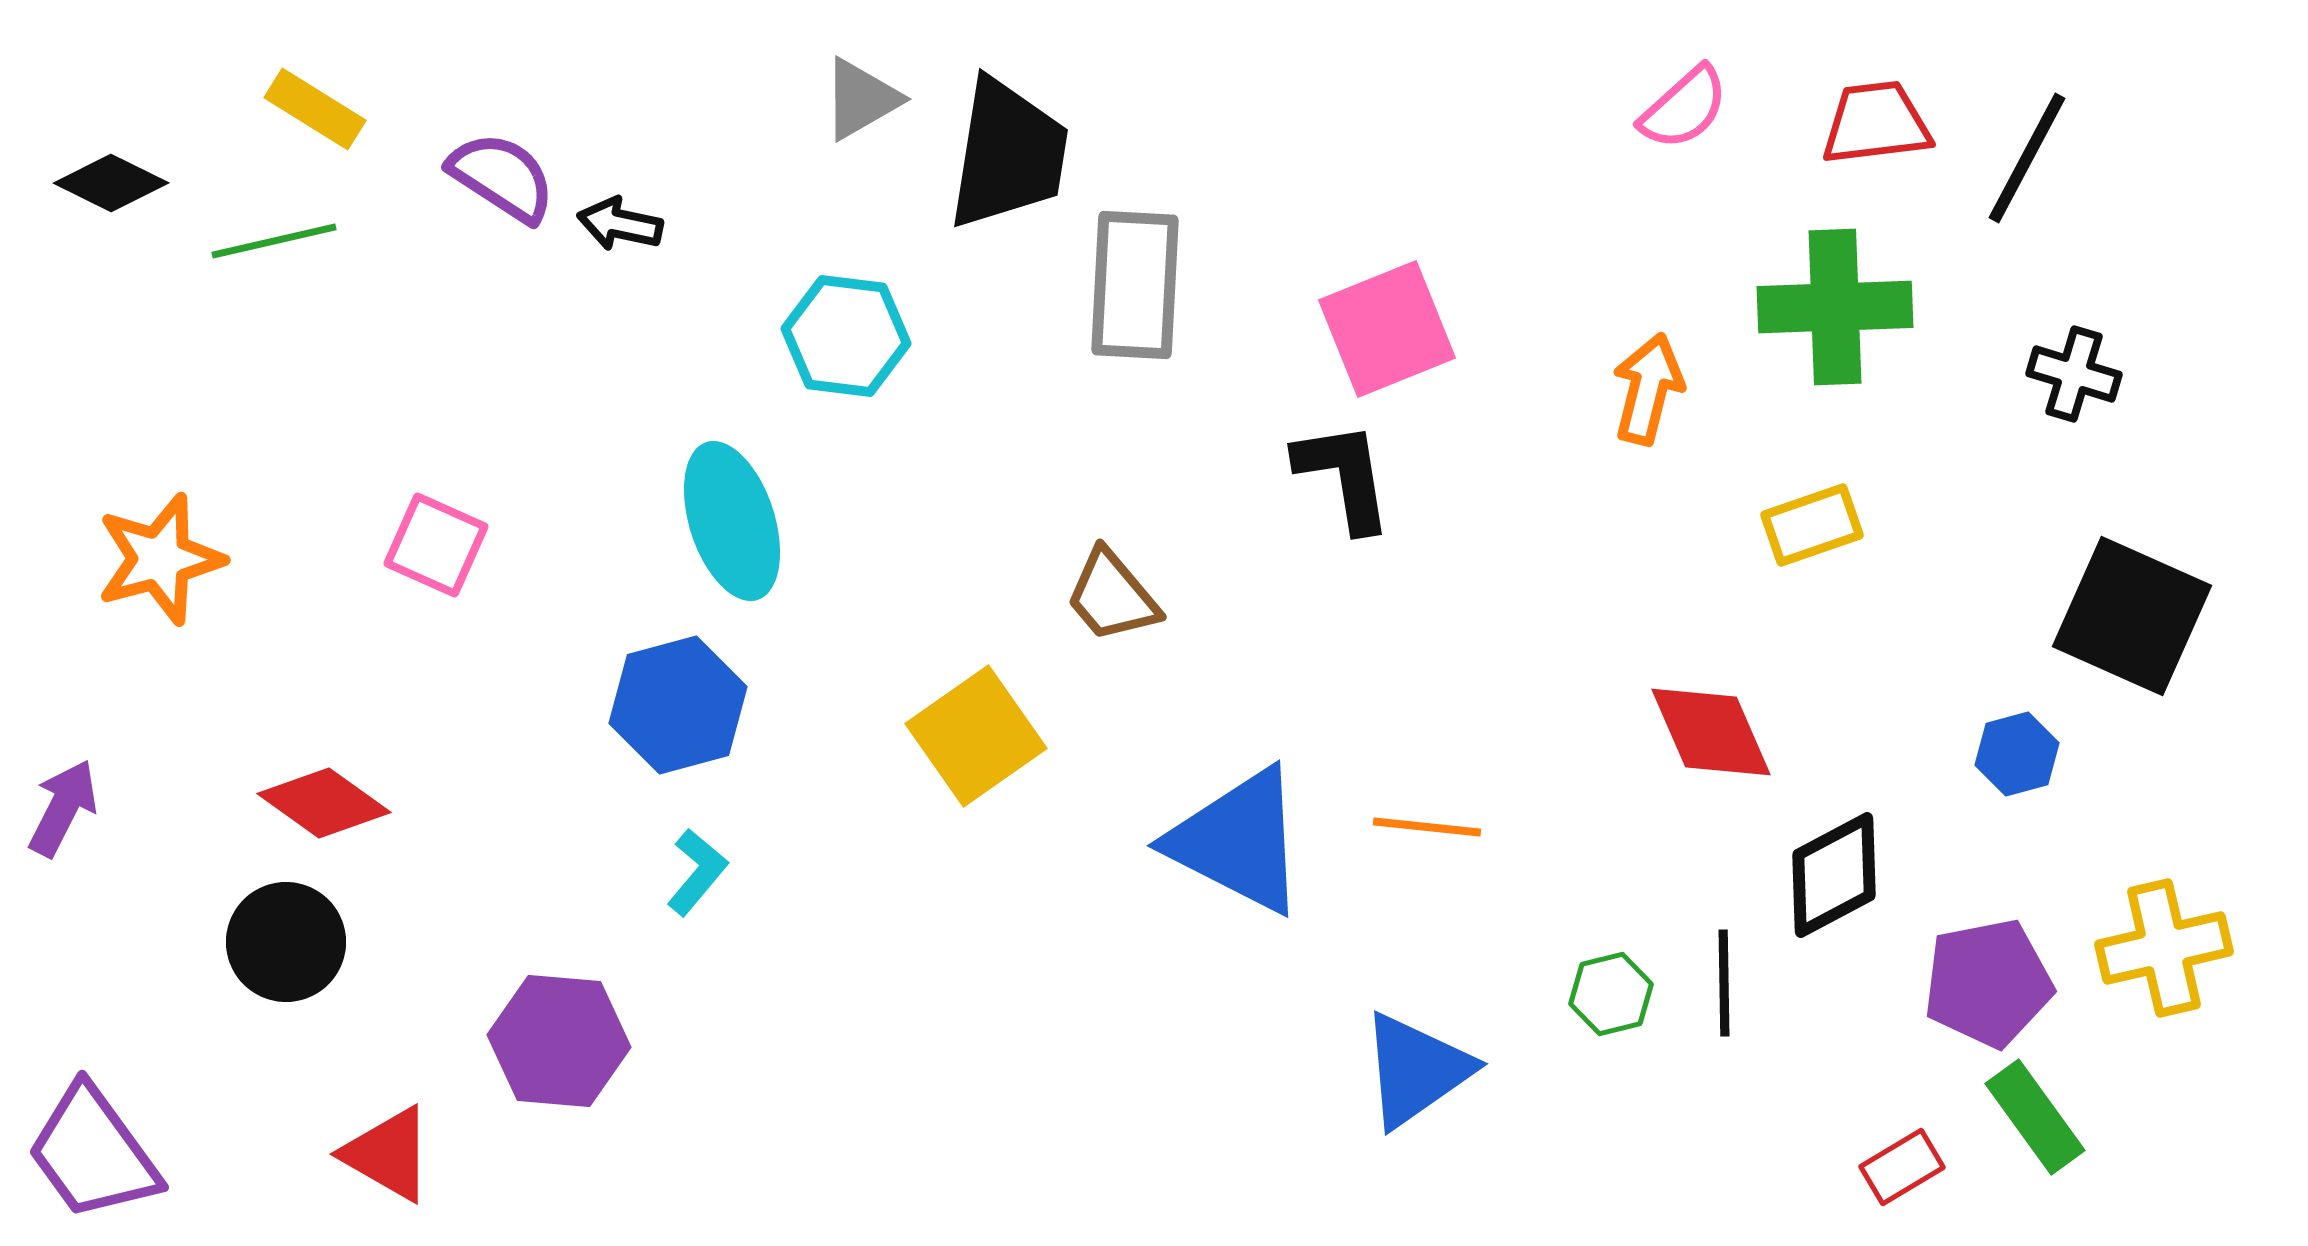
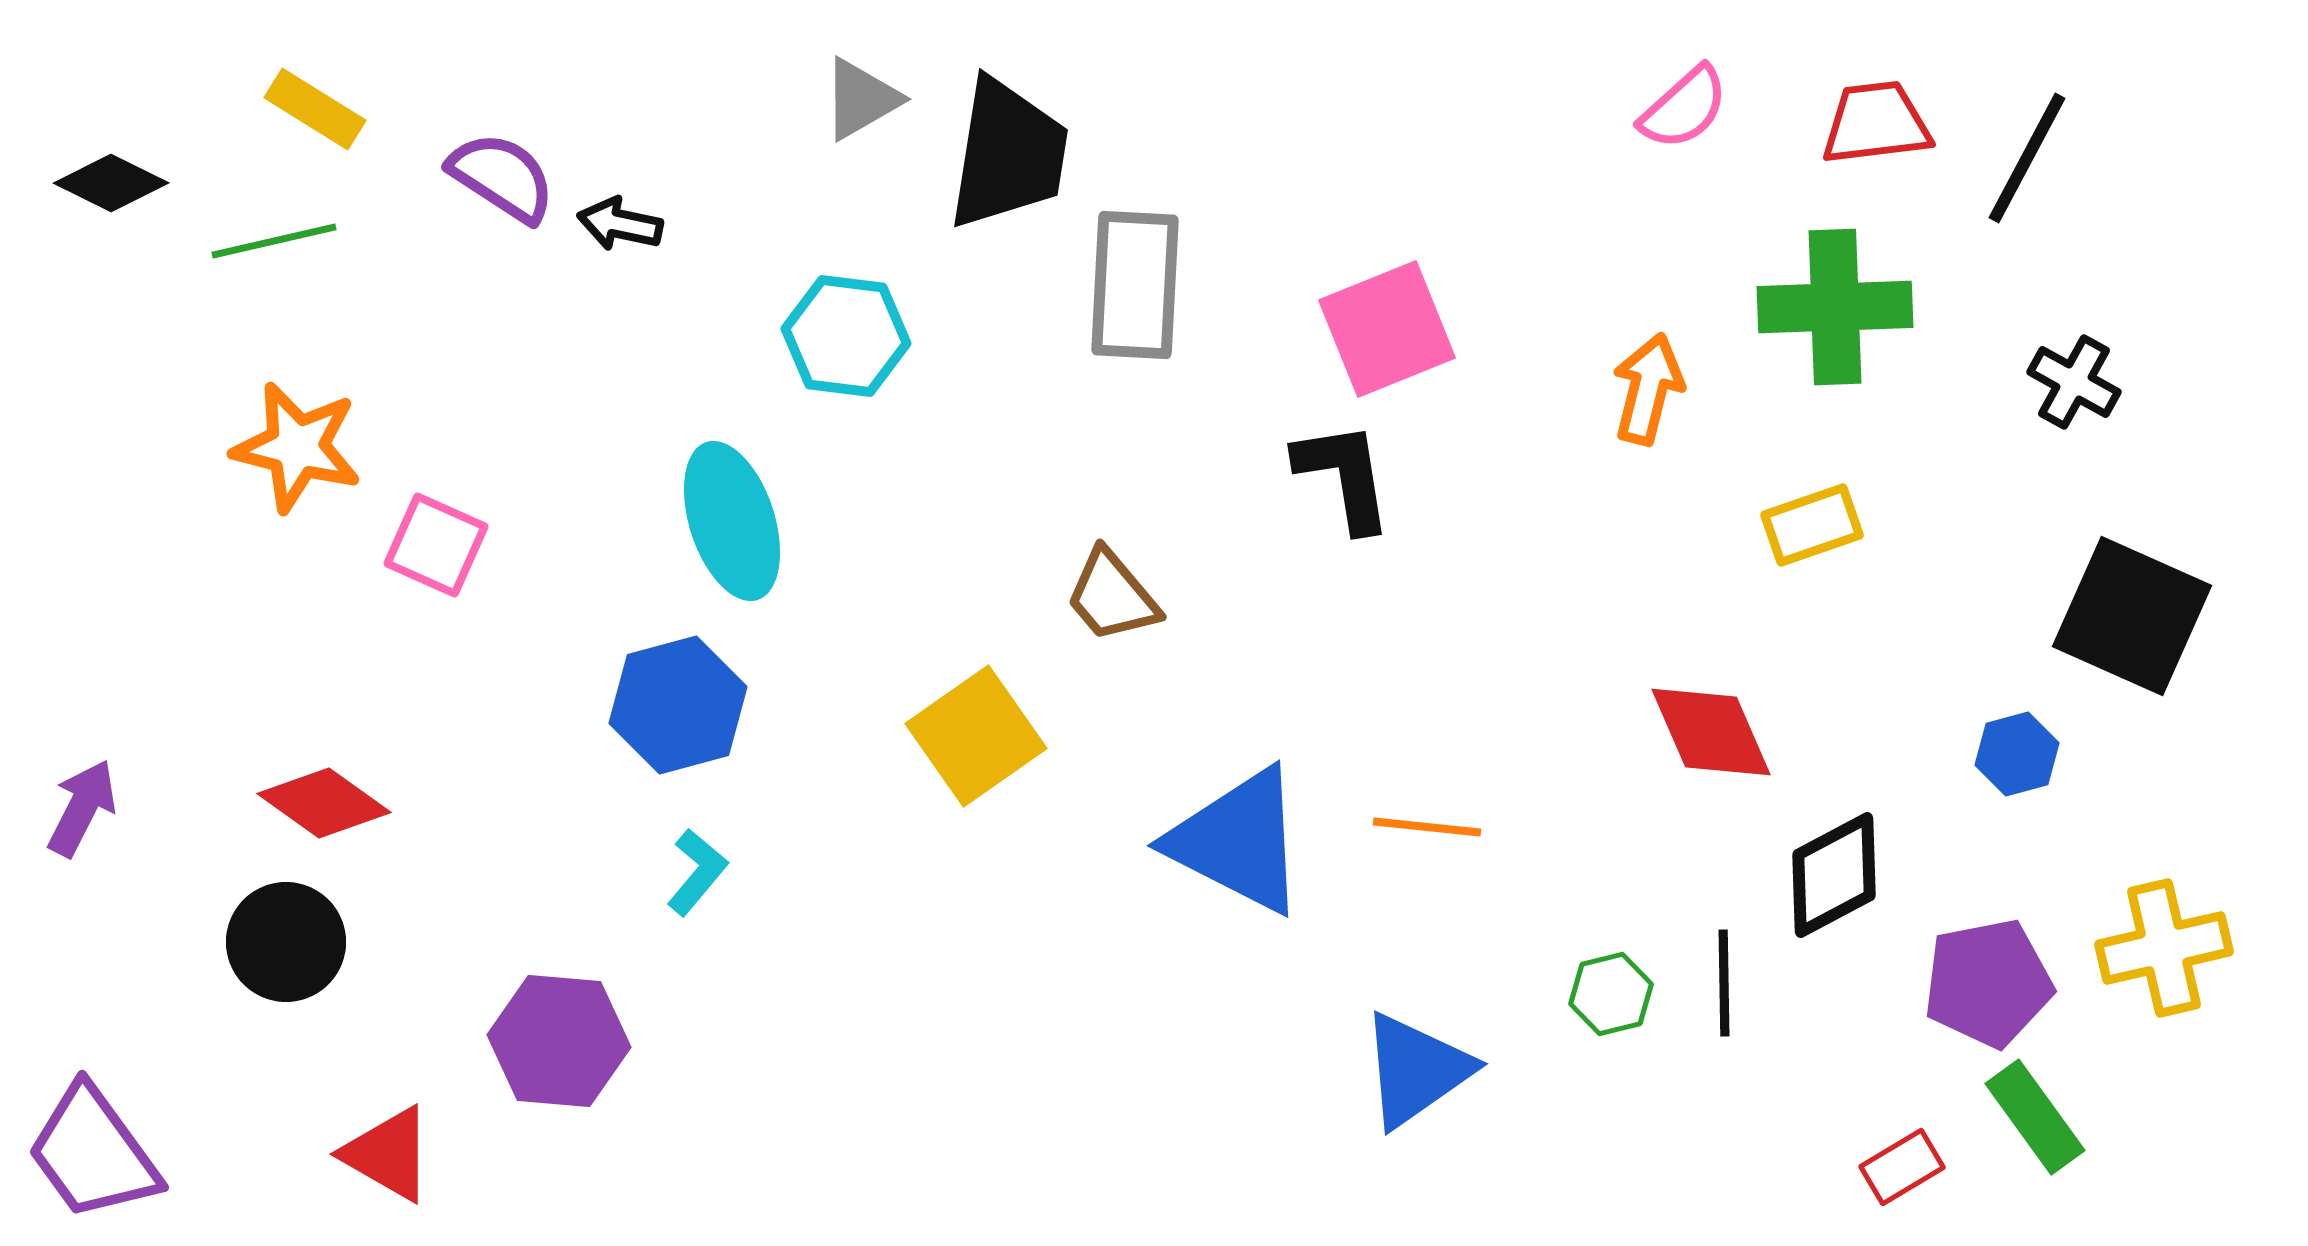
black cross at (2074, 374): moved 8 px down; rotated 12 degrees clockwise
orange star at (160, 559): moved 137 px right, 112 px up; rotated 29 degrees clockwise
purple arrow at (63, 808): moved 19 px right
